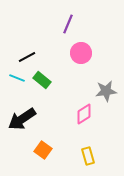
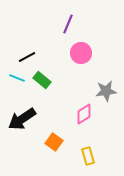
orange square: moved 11 px right, 8 px up
